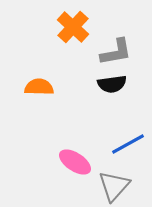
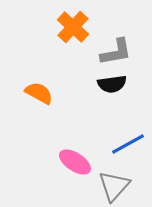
orange semicircle: moved 6 px down; rotated 28 degrees clockwise
